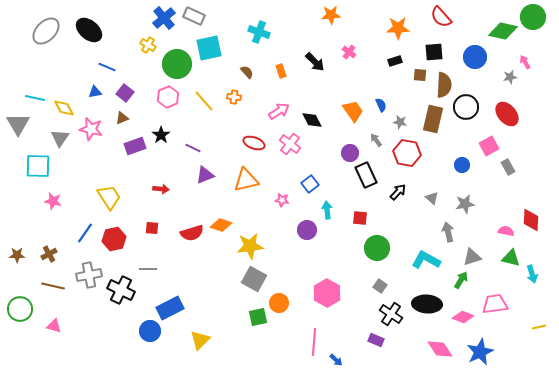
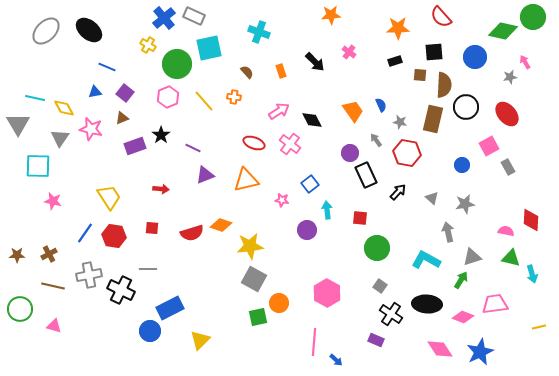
red hexagon at (114, 239): moved 3 px up; rotated 20 degrees clockwise
